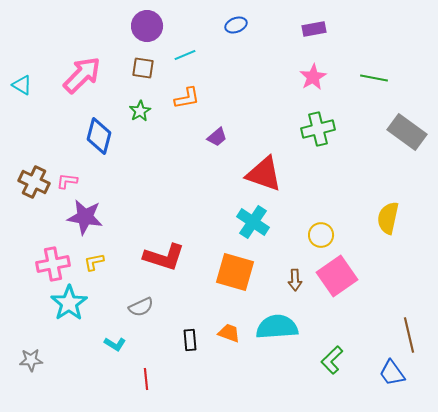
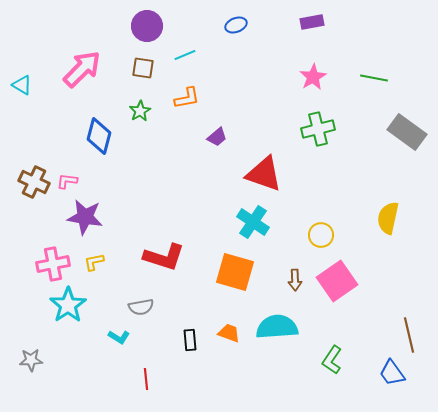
purple rectangle: moved 2 px left, 7 px up
pink arrow: moved 6 px up
pink square: moved 5 px down
cyan star: moved 1 px left, 2 px down
gray semicircle: rotated 15 degrees clockwise
cyan L-shape: moved 4 px right, 7 px up
green L-shape: rotated 12 degrees counterclockwise
